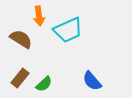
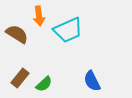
brown semicircle: moved 4 px left, 5 px up
blue semicircle: rotated 15 degrees clockwise
